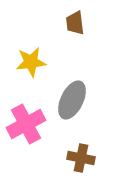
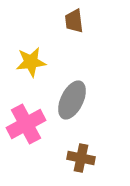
brown trapezoid: moved 1 px left, 2 px up
